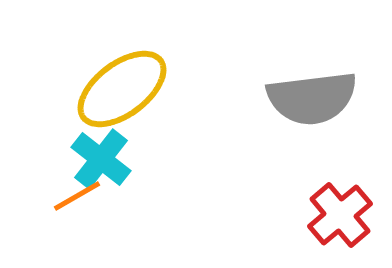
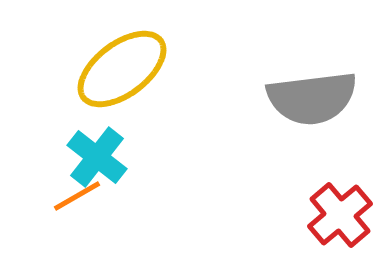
yellow ellipse: moved 20 px up
cyan cross: moved 4 px left, 2 px up
